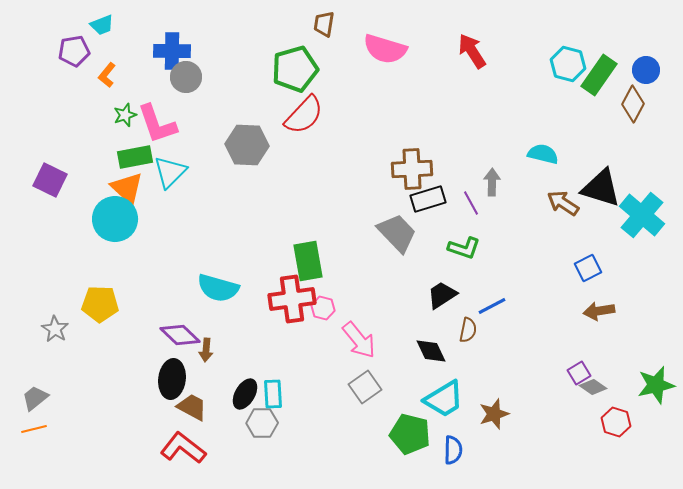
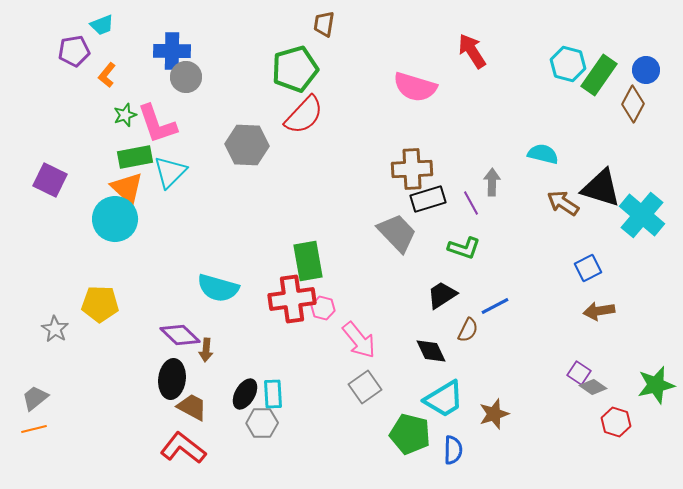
pink semicircle at (385, 49): moved 30 px right, 38 px down
blue line at (492, 306): moved 3 px right
brown semicircle at (468, 330): rotated 15 degrees clockwise
purple square at (579, 373): rotated 25 degrees counterclockwise
